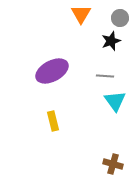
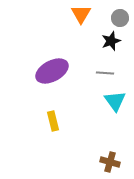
gray line: moved 3 px up
brown cross: moved 3 px left, 2 px up
